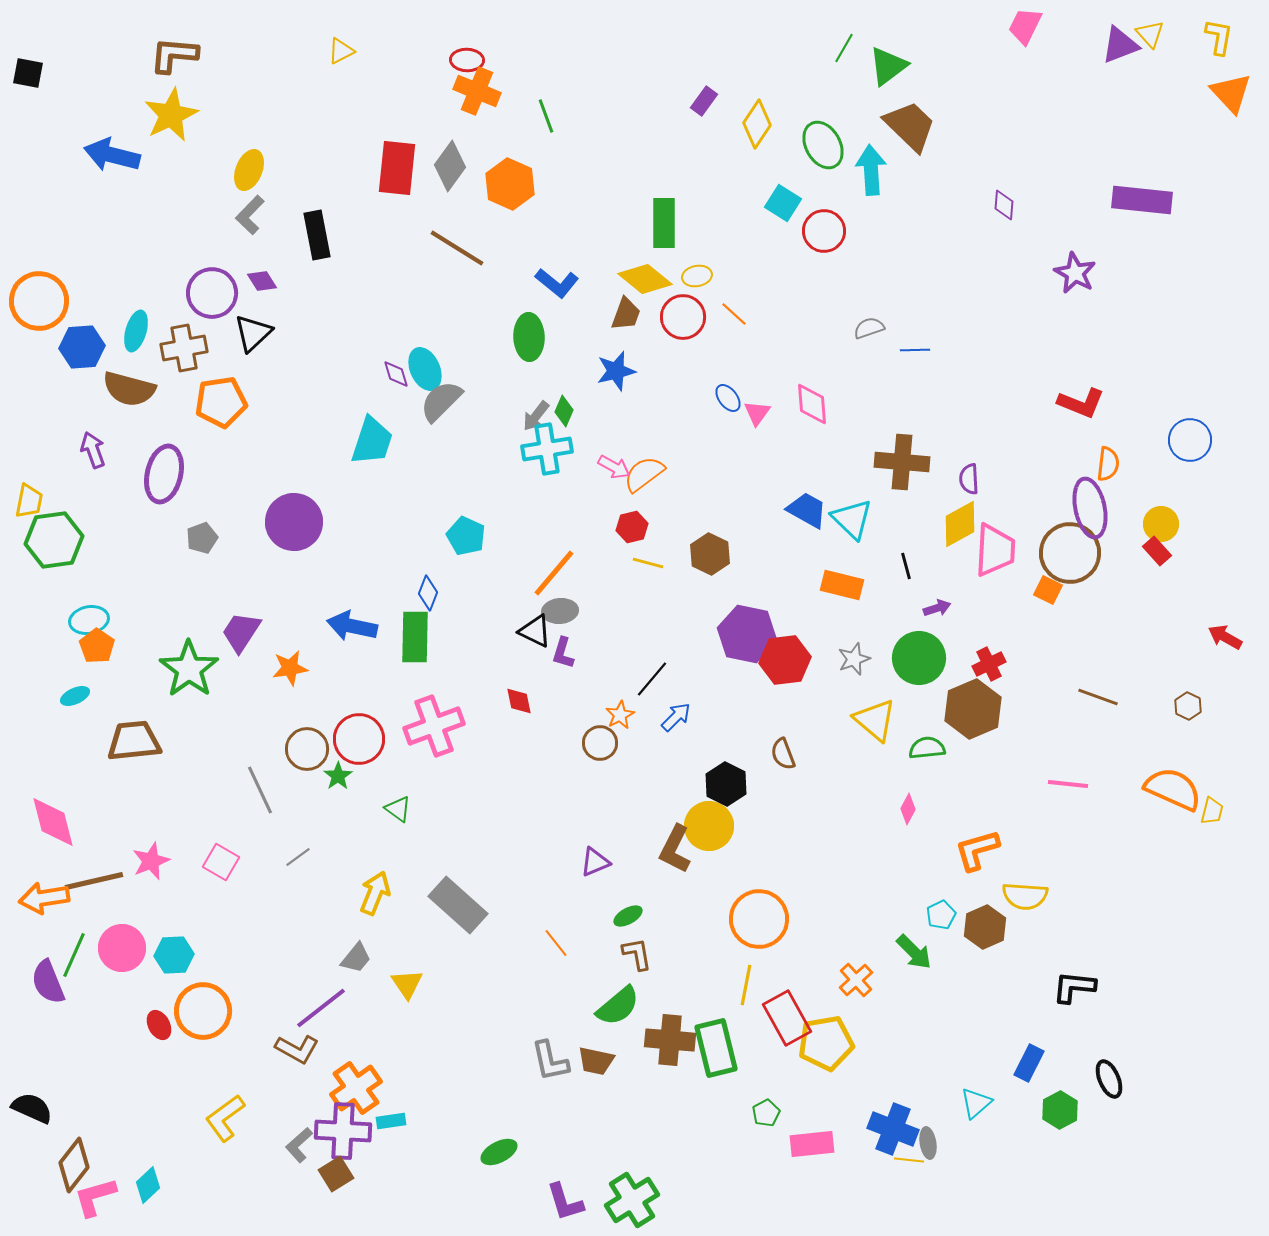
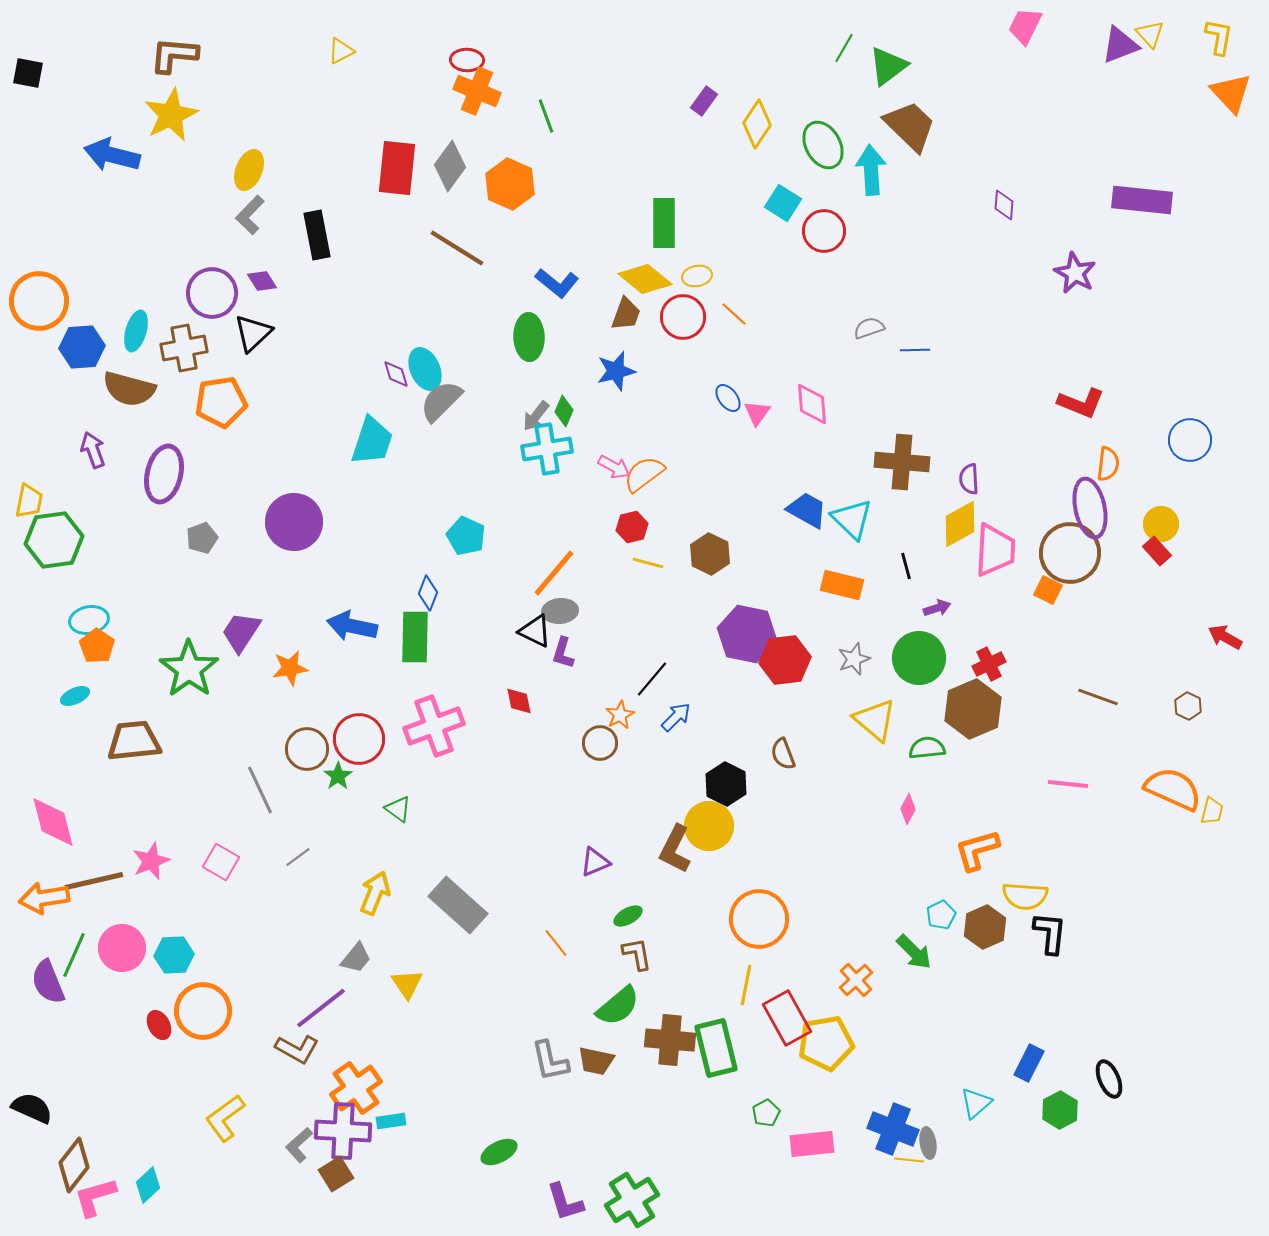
black L-shape at (1074, 987): moved 24 px left, 54 px up; rotated 90 degrees clockwise
